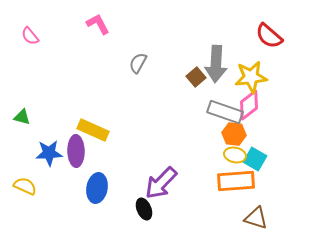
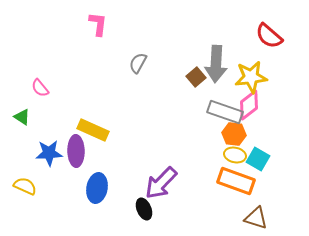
pink L-shape: rotated 35 degrees clockwise
pink semicircle: moved 10 px right, 52 px down
green triangle: rotated 18 degrees clockwise
cyan square: moved 3 px right
orange rectangle: rotated 24 degrees clockwise
